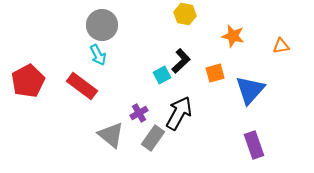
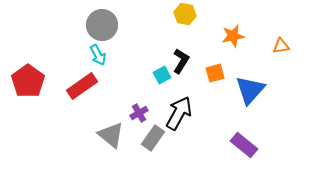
orange star: rotated 25 degrees counterclockwise
black L-shape: rotated 15 degrees counterclockwise
red pentagon: rotated 8 degrees counterclockwise
red rectangle: rotated 72 degrees counterclockwise
purple rectangle: moved 10 px left; rotated 32 degrees counterclockwise
